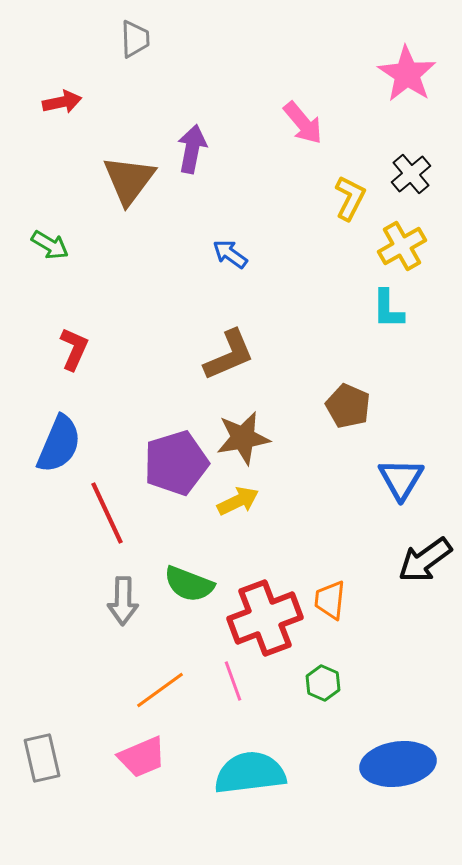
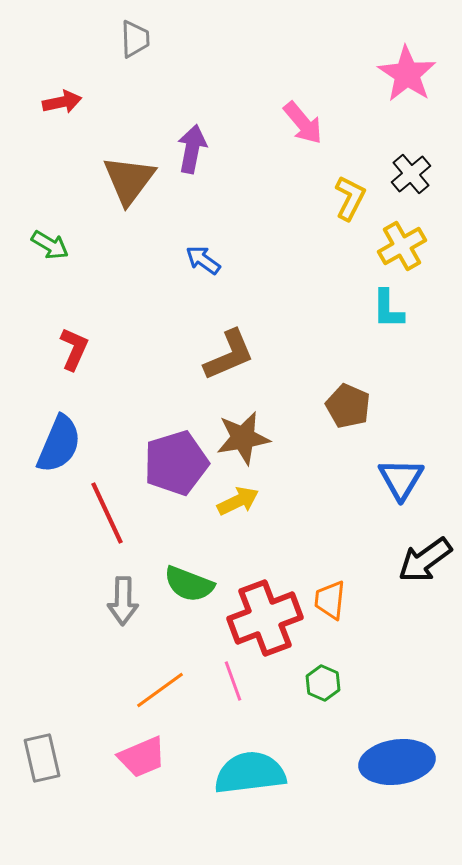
blue arrow: moved 27 px left, 6 px down
blue ellipse: moved 1 px left, 2 px up
